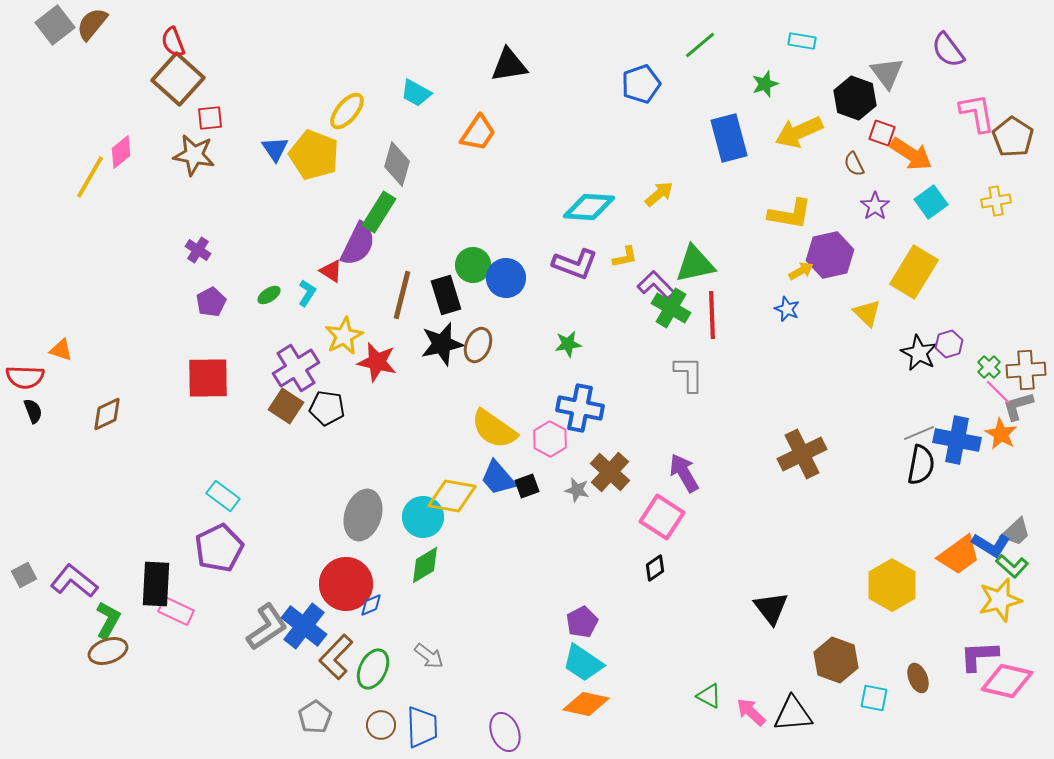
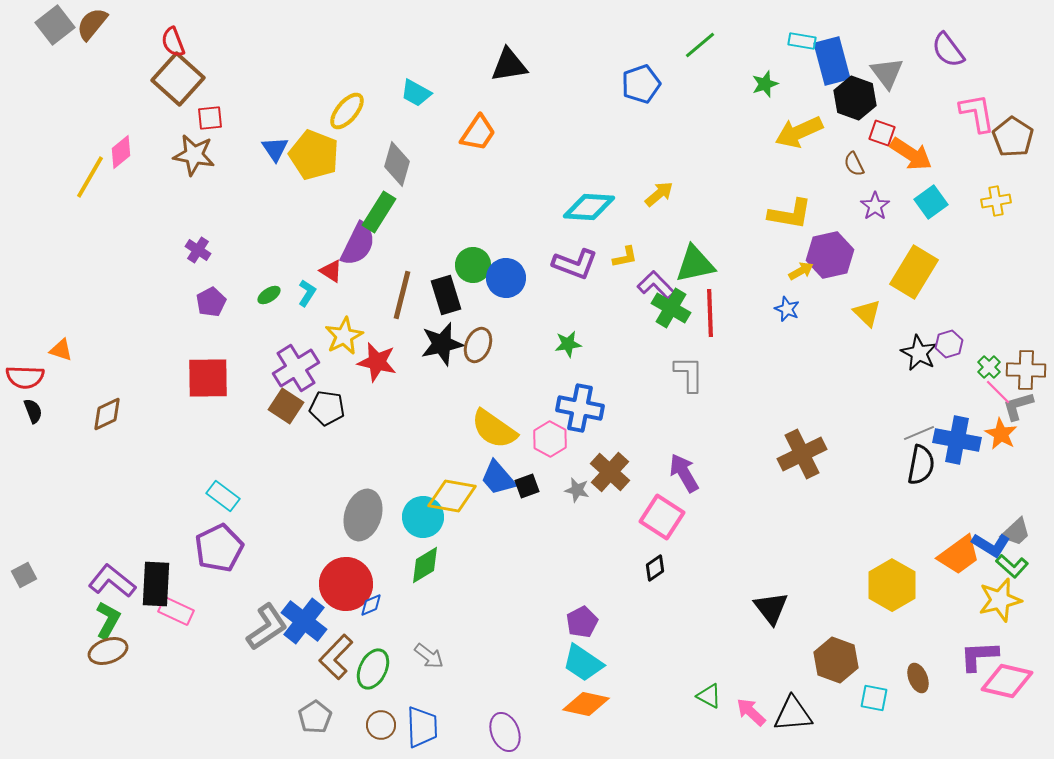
blue rectangle at (729, 138): moved 103 px right, 77 px up
red line at (712, 315): moved 2 px left, 2 px up
brown cross at (1026, 370): rotated 6 degrees clockwise
purple L-shape at (74, 581): moved 38 px right
blue cross at (304, 626): moved 5 px up
